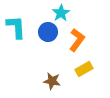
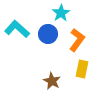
cyan L-shape: moved 1 px right, 2 px down; rotated 45 degrees counterclockwise
blue circle: moved 2 px down
yellow rectangle: moved 2 px left; rotated 48 degrees counterclockwise
brown star: rotated 18 degrees clockwise
